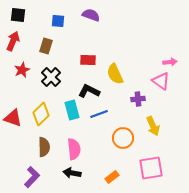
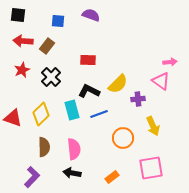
red arrow: moved 10 px right; rotated 108 degrees counterclockwise
brown rectangle: moved 1 px right; rotated 21 degrees clockwise
yellow semicircle: moved 3 px right, 10 px down; rotated 110 degrees counterclockwise
